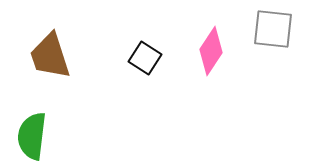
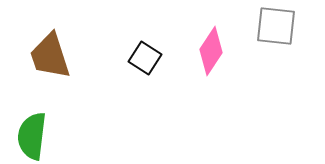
gray square: moved 3 px right, 3 px up
